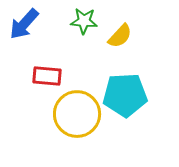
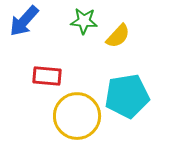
blue arrow: moved 3 px up
yellow semicircle: moved 2 px left
cyan pentagon: moved 2 px right, 1 px down; rotated 6 degrees counterclockwise
yellow circle: moved 2 px down
